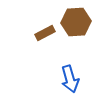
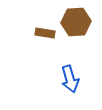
brown rectangle: rotated 36 degrees clockwise
